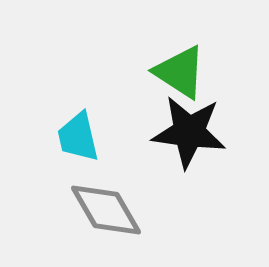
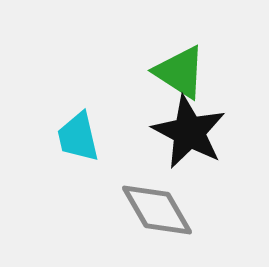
black star: rotated 20 degrees clockwise
gray diamond: moved 51 px right
